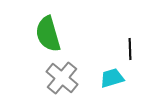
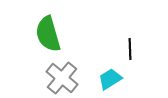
cyan trapezoid: moved 2 px left, 1 px down; rotated 15 degrees counterclockwise
